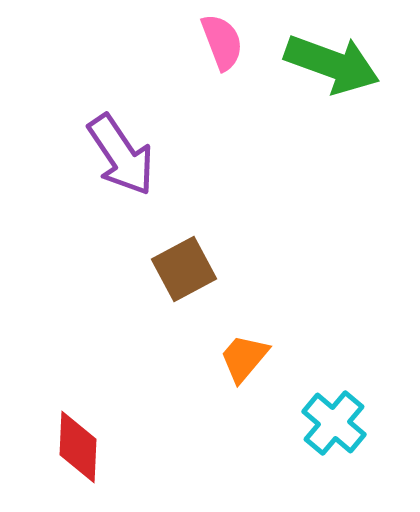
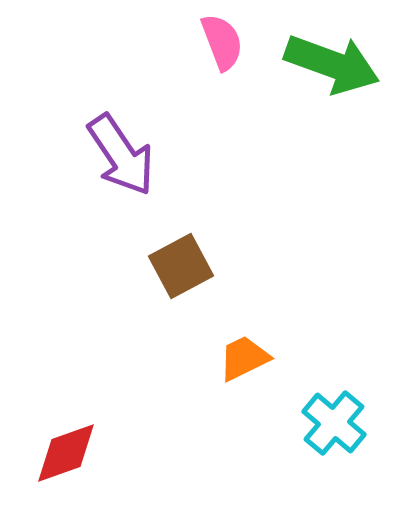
brown square: moved 3 px left, 3 px up
orange trapezoid: rotated 24 degrees clockwise
red diamond: moved 12 px left, 6 px down; rotated 68 degrees clockwise
